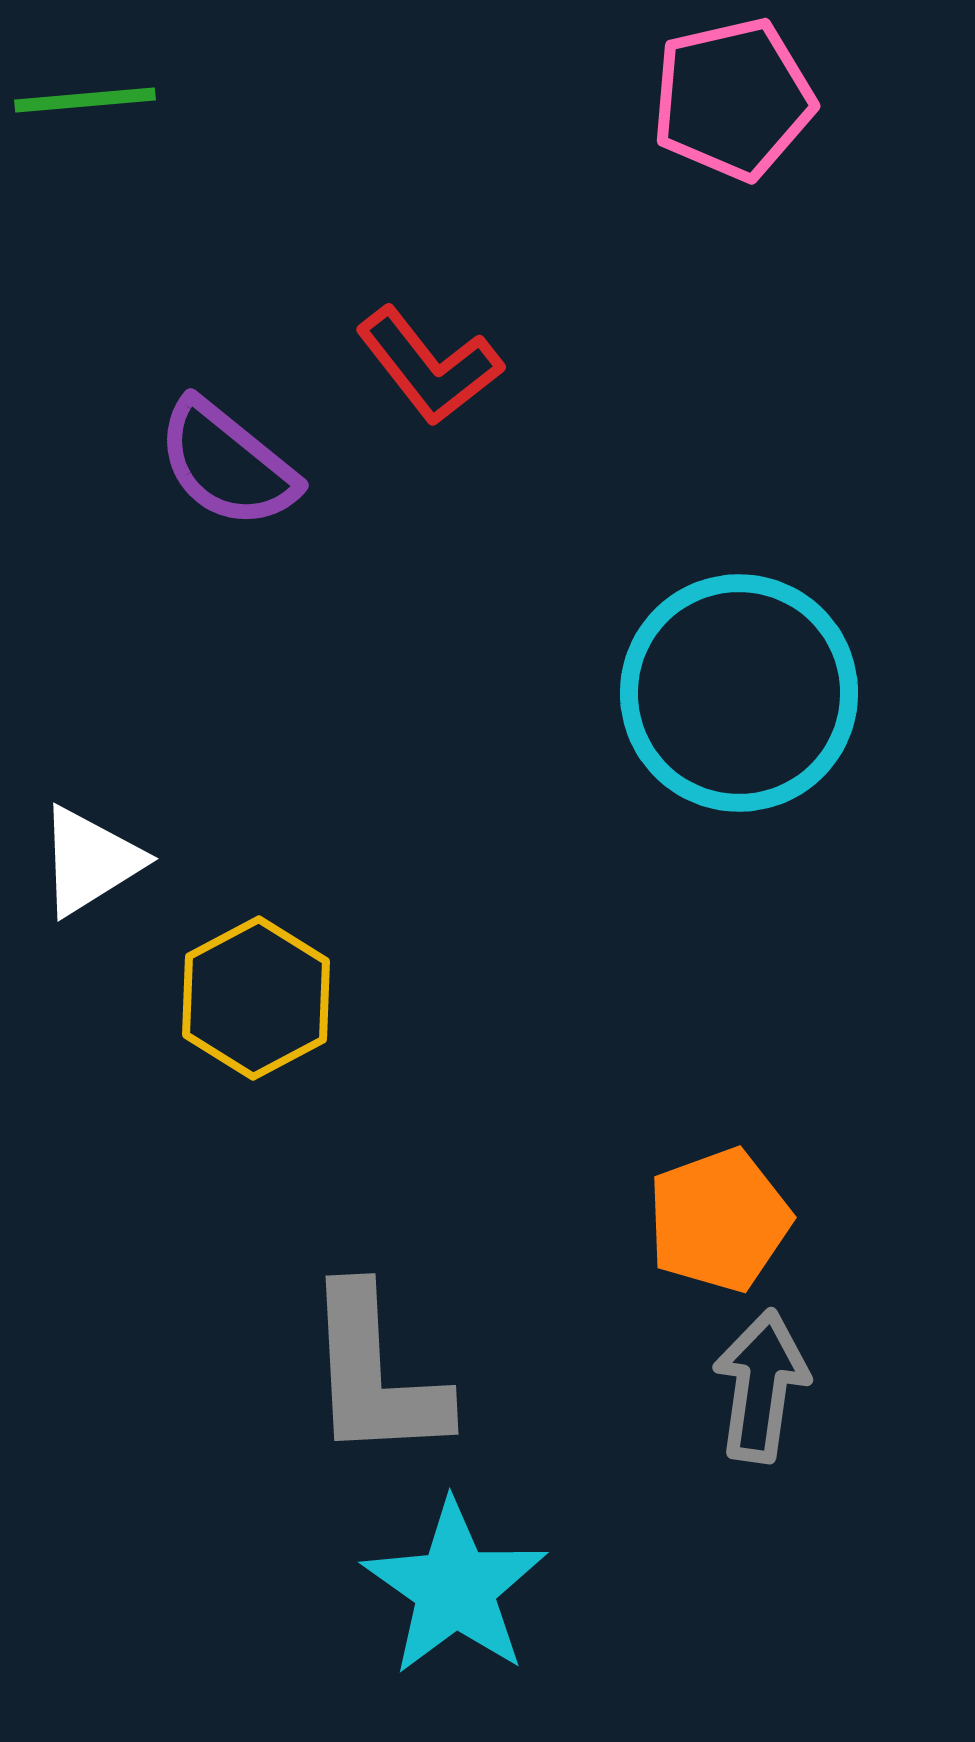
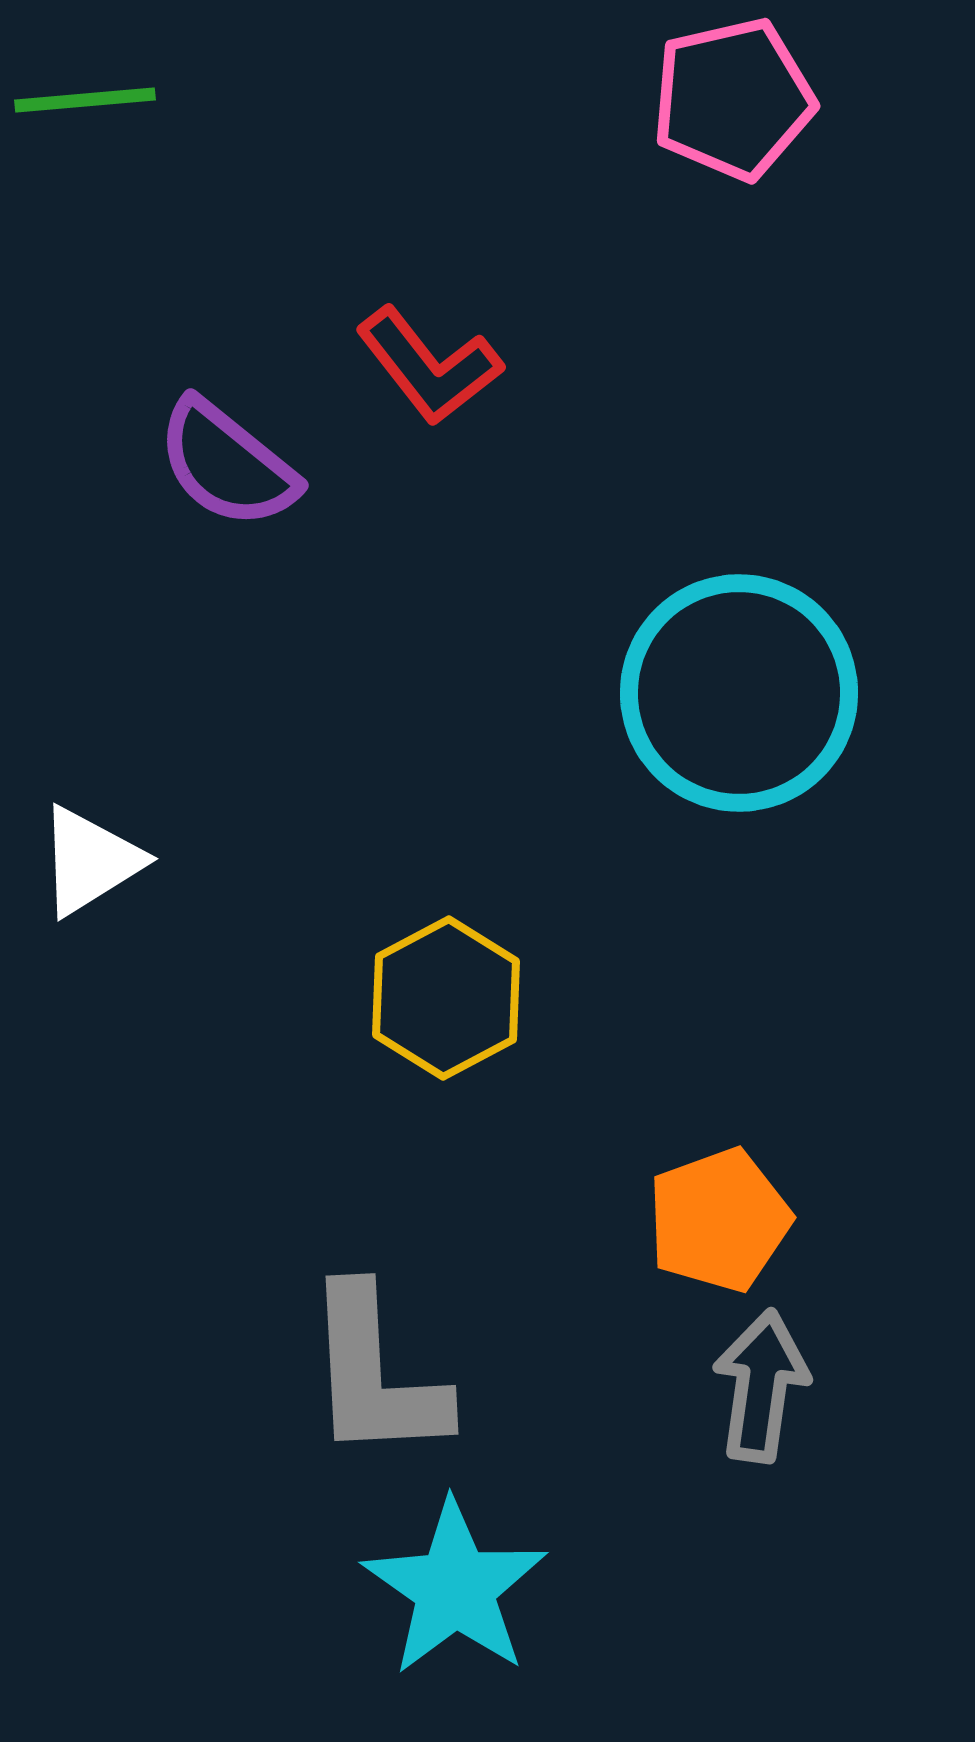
yellow hexagon: moved 190 px right
